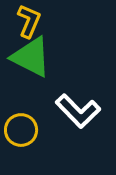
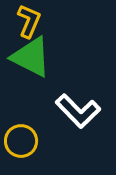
yellow circle: moved 11 px down
